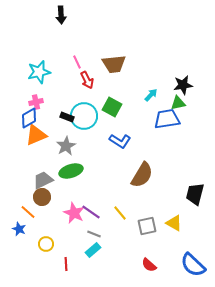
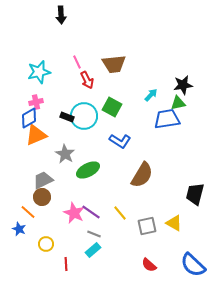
gray star: moved 1 px left, 8 px down; rotated 12 degrees counterclockwise
green ellipse: moved 17 px right, 1 px up; rotated 10 degrees counterclockwise
